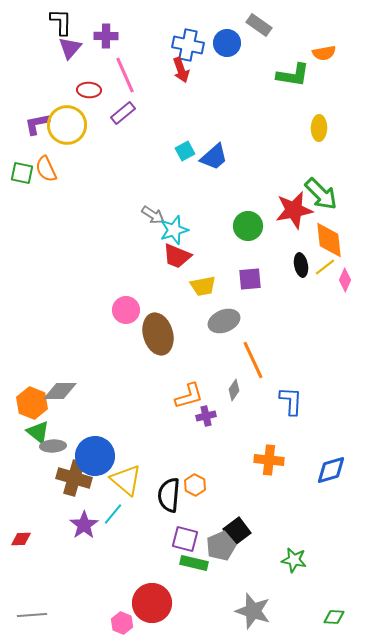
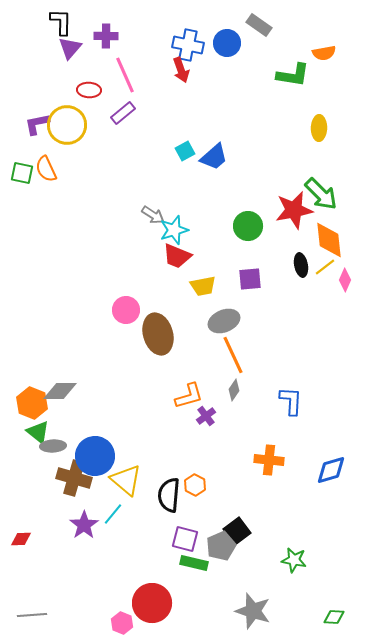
orange line at (253, 360): moved 20 px left, 5 px up
purple cross at (206, 416): rotated 24 degrees counterclockwise
